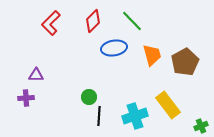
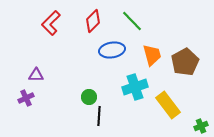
blue ellipse: moved 2 px left, 2 px down
purple cross: rotated 21 degrees counterclockwise
cyan cross: moved 29 px up
